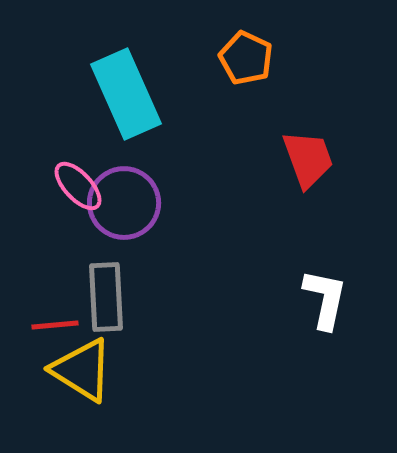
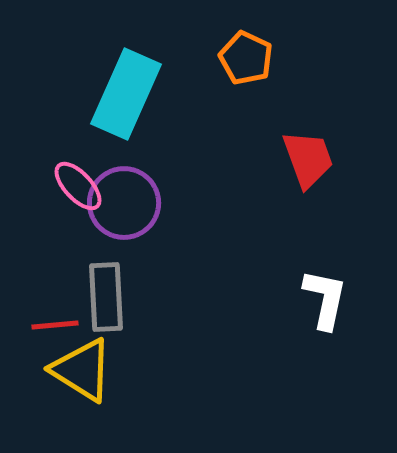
cyan rectangle: rotated 48 degrees clockwise
